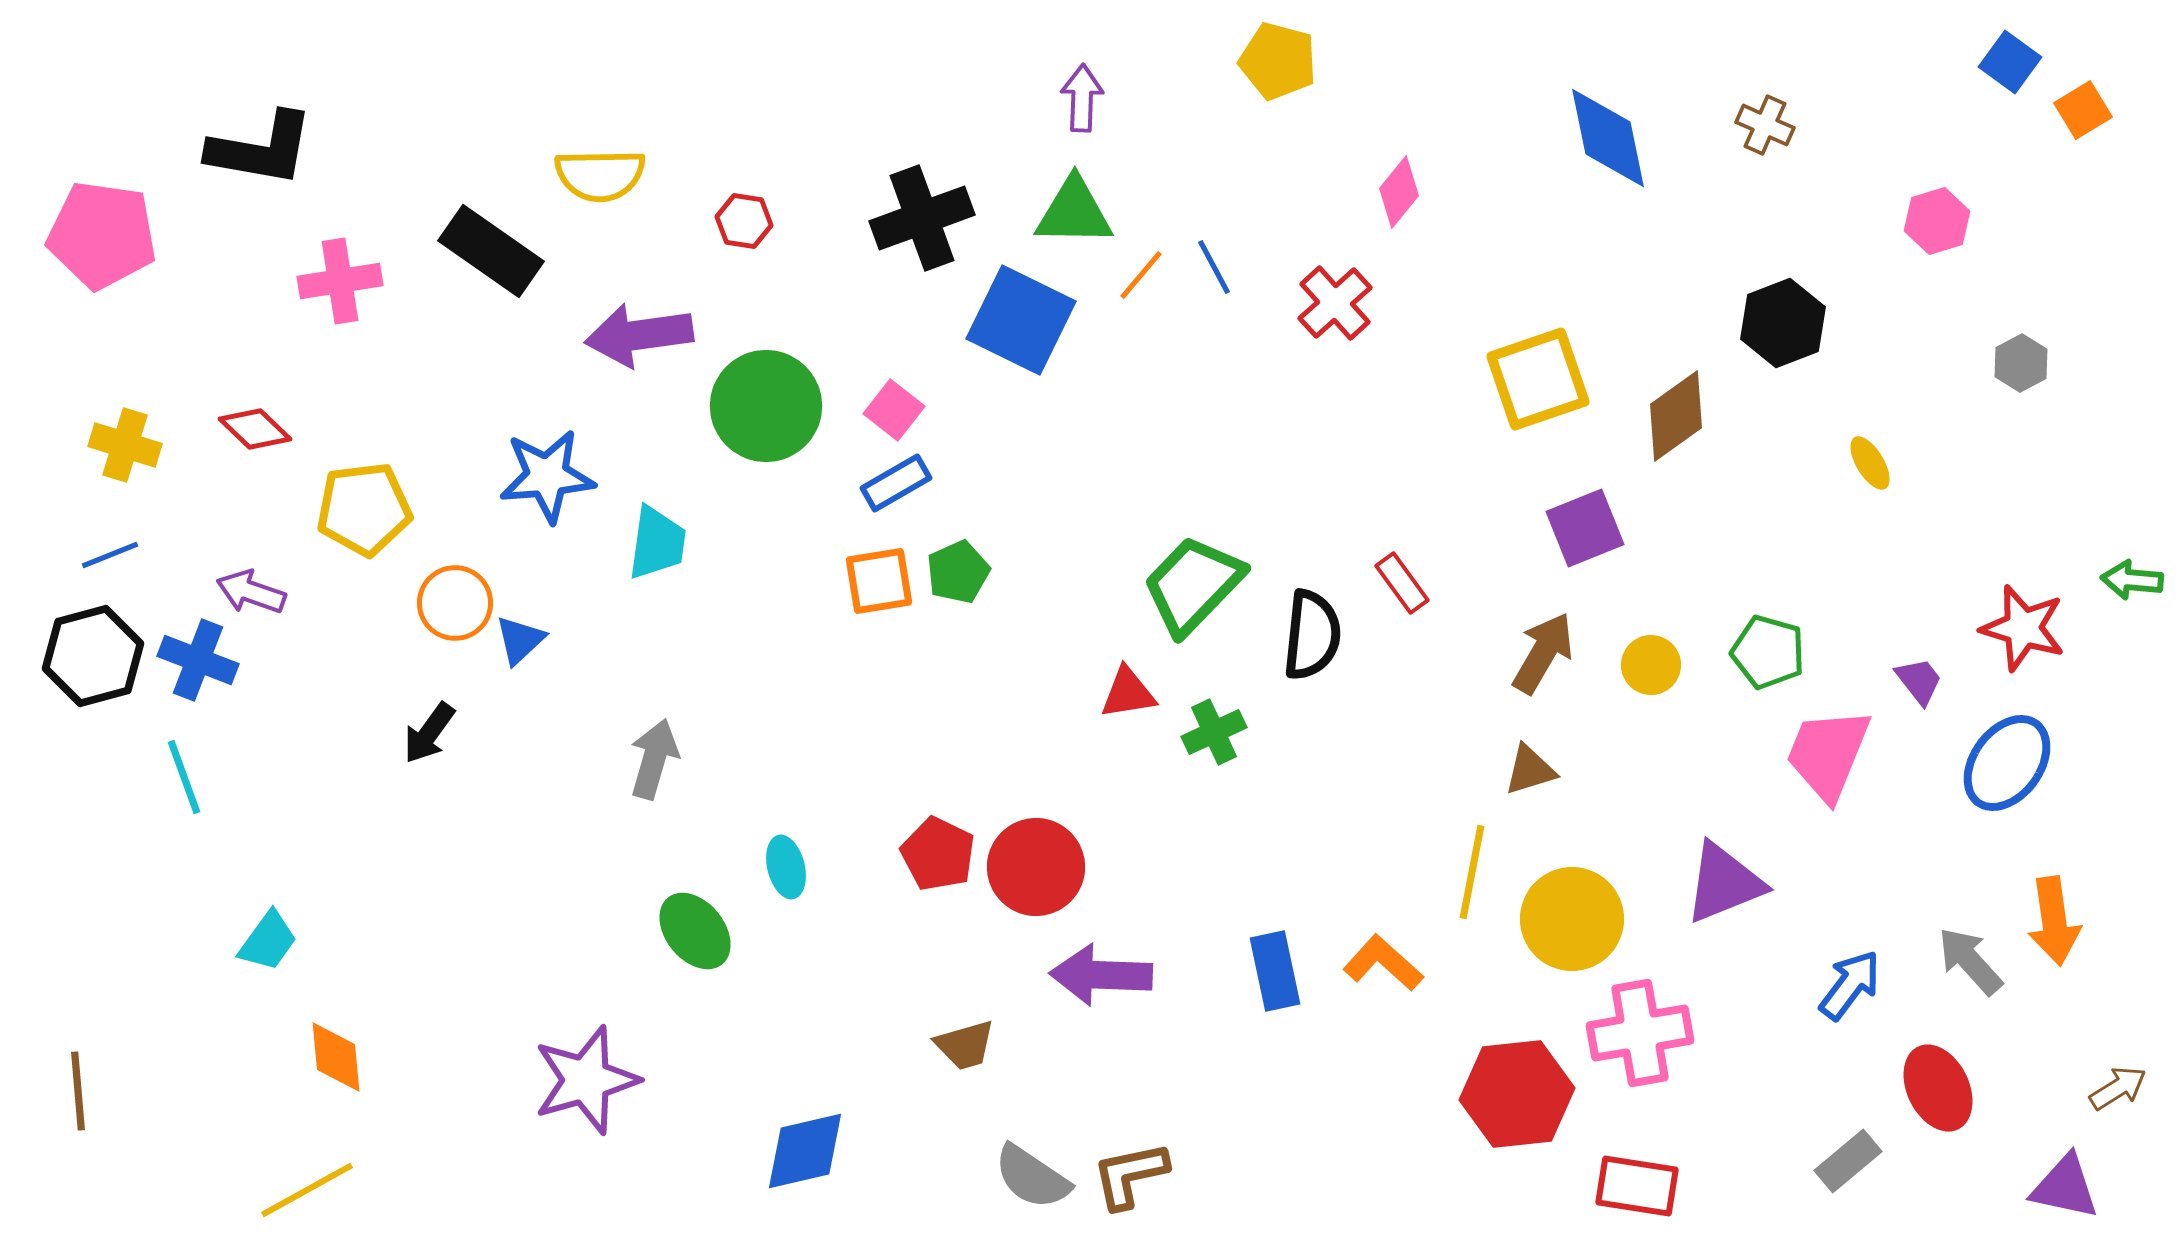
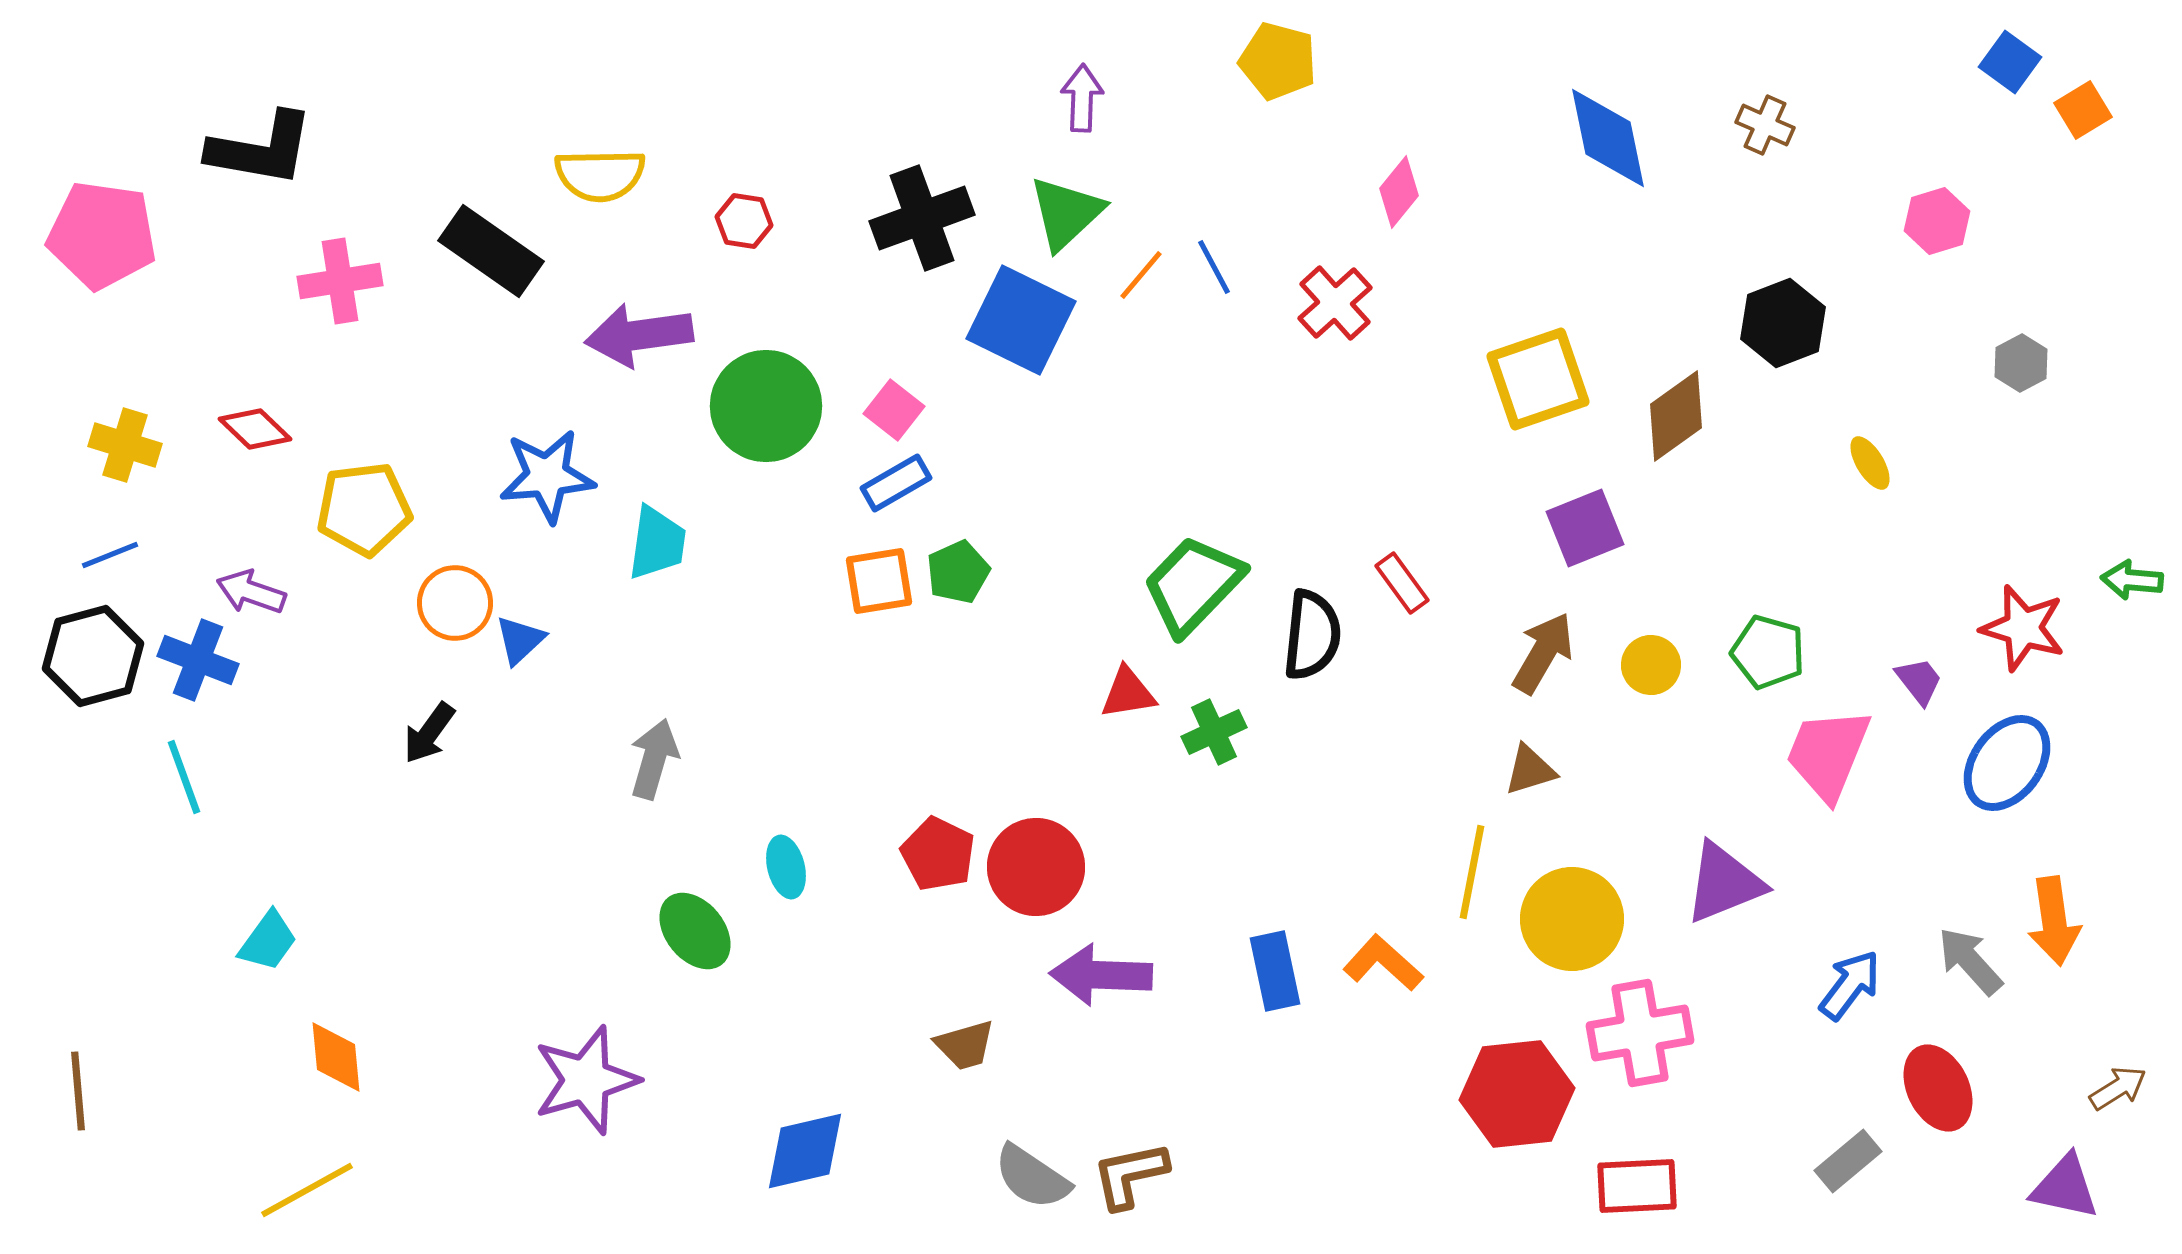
green triangle at (1074, 212): moved 8 px left, 1 px down; rotated 44 degrees counterclockwise
red rectangle at (1637, 1186): rotated 12 degrees counterclockwise
